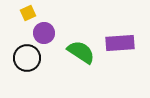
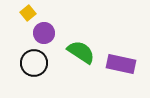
yellow square: rotated 14 degrees counterclockwise
purple rectangle: moved 1 px right, 21 px down; rotated 16 degrees clockwise
black circle: moved 7 px right, 5 px down
